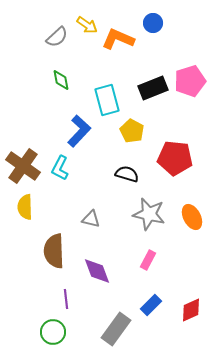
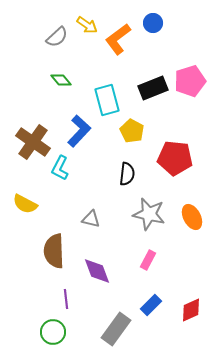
orange L-shape: rotated 60 degrees counterclockwise
green diamond: rotated 30 degrees counterclockwise
brown cross: moved 10 px right, 24 px up
black semicircle: rotated 80 degrees clockwise
yellow semicircle: moved 3 px up; rotated 60 degrees counterclockwise
